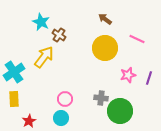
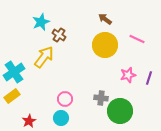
cyan star: rotated 24 degrees clockwise
yellow circle: moved 3 px up
yellow rectangle: moved 2 px left, 3 px up; rotated 56 degrees clockwise
